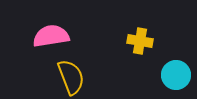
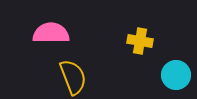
pink semicircle: moved 3 px up; rotated 9 degrees clockwise
yellow semicircle: moved 2 px right
